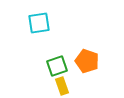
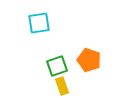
orange pentagon: moved 2 px right, 1 px up
